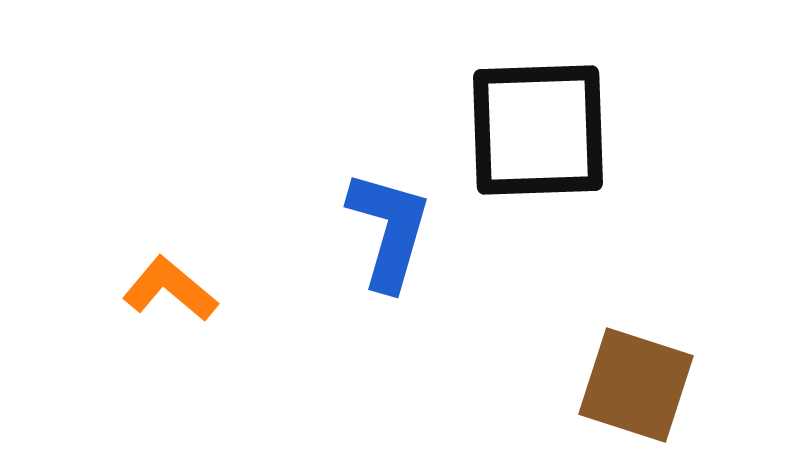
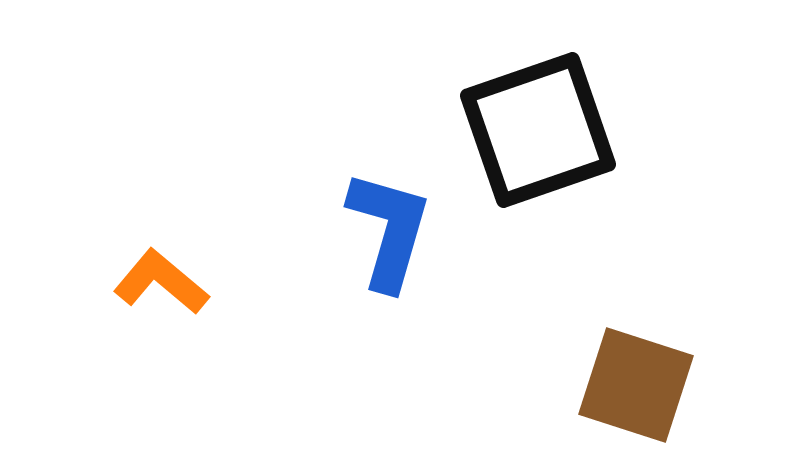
black square: rotated 17 degrees counterclockwise
orange L-shape: moved 9 px left, 7 px up
